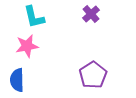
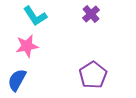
cyan L-shape: moved 1 px right, 1 px up; rotated 20 degrees counterclockwise
blue semicircle: rotated 30 degrees clockwise
